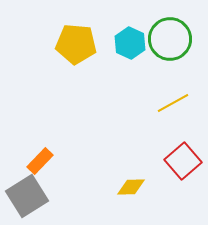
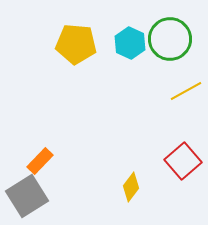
yellow line: moved 13 px right, 12 px up
yellow diamond: rotated 52 degrees counterclockwise
